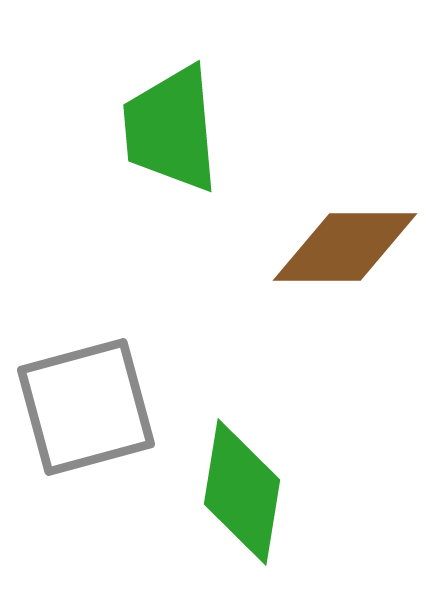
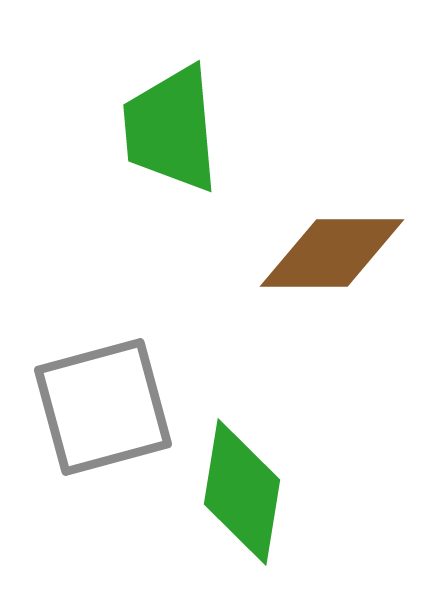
brown diamond: moved 13 px left, 6 px down
gray square: moved 17 px right
